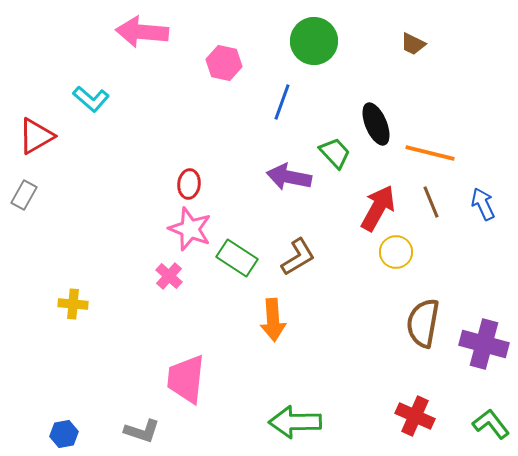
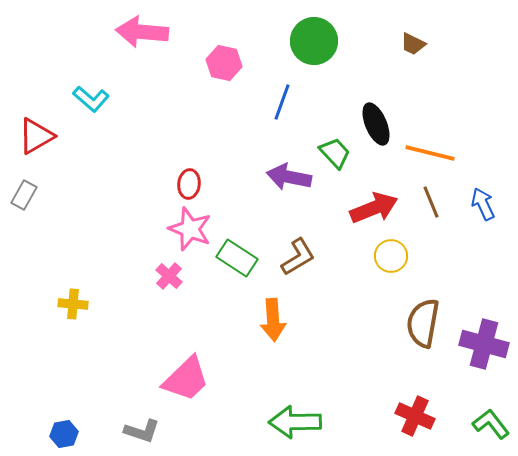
red arrow: moved 4 px left; rotated 39 degrees clockwise
yellow circle: moved 5 px left, 4 px down
pink trapezoid: rotated 140 degrees counterclockwise
